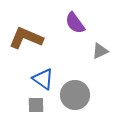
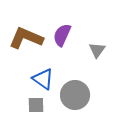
purple semicircle: moved 13 px left, 12 px down; rotated 60 degrees clockwise
gray triangle: moved 3 px left, 1 px up; rotated 30 degrees counterclockwise
